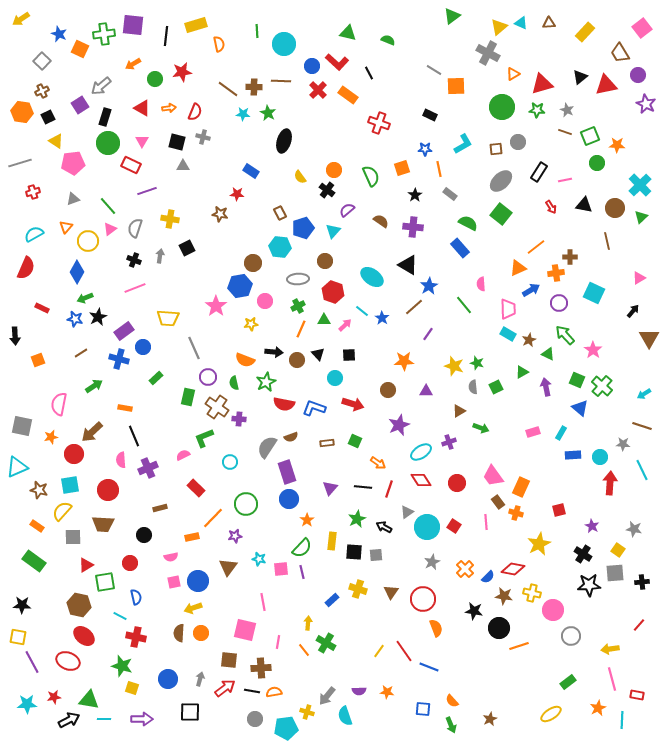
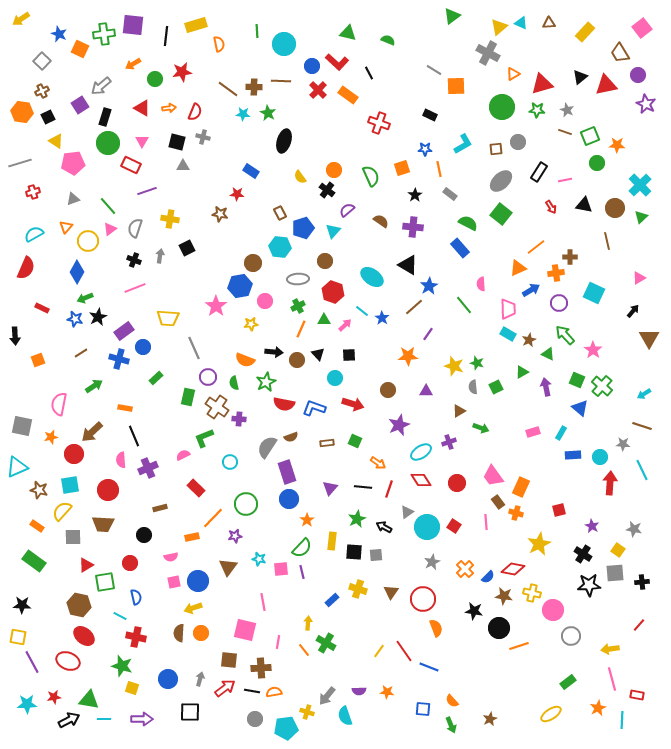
orange star at (404, 361): moved 4 px right, 5 px up
